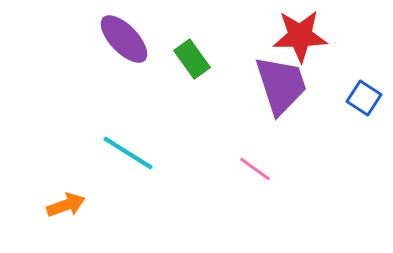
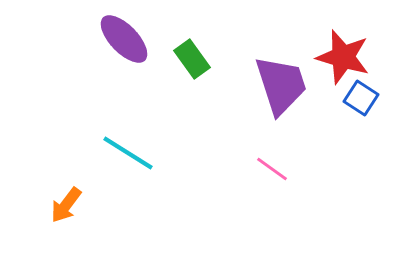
red star: moved 43 px right, 21 px down; rotated 18 degrees clockwise
blue square: moved 3 px left
pink line: moved 17 px right
orange arrow: rotated 147 degrees clockwise
